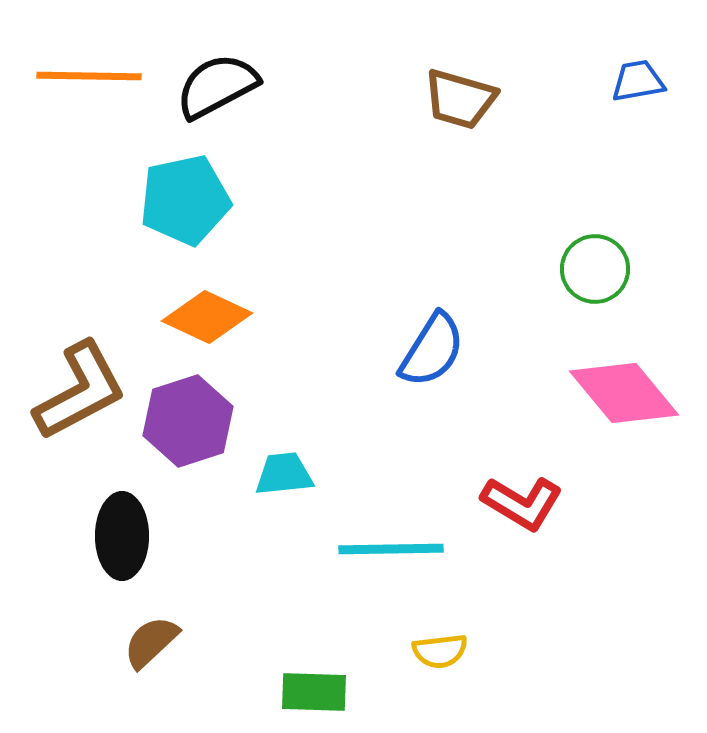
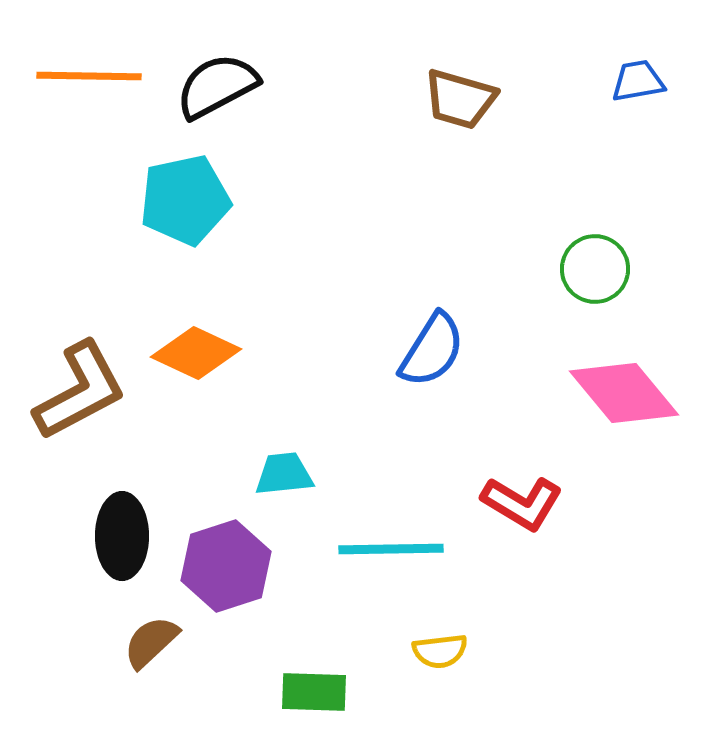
orange diamond: moved 11 px left, 36 px down
purple hexagon: moved 38 px right, 145 px down
